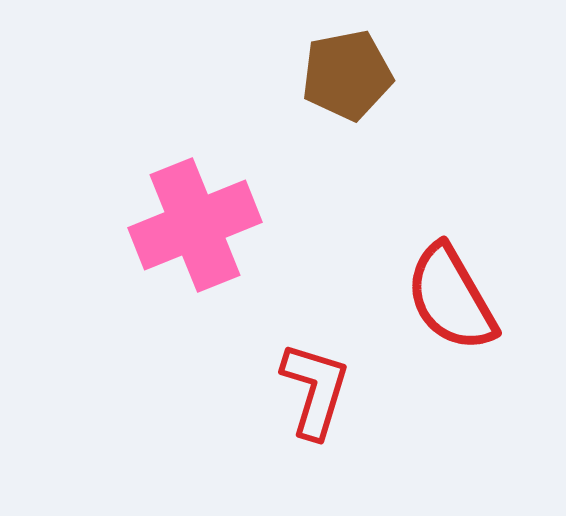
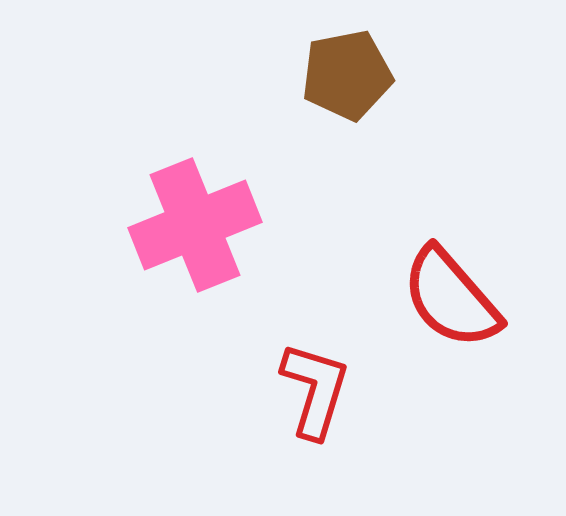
red semicircle: rotated 11 degrees counterclockwise
